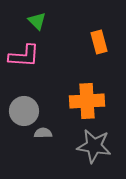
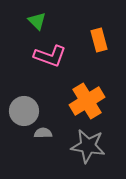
orange rectangle: moved 2 px up
pink L-shape: moved 26 px right; rotated 16 degrees clockwise
orange cross: rotated 28 degrees counterclockwise
gray star: moved 6 px left
